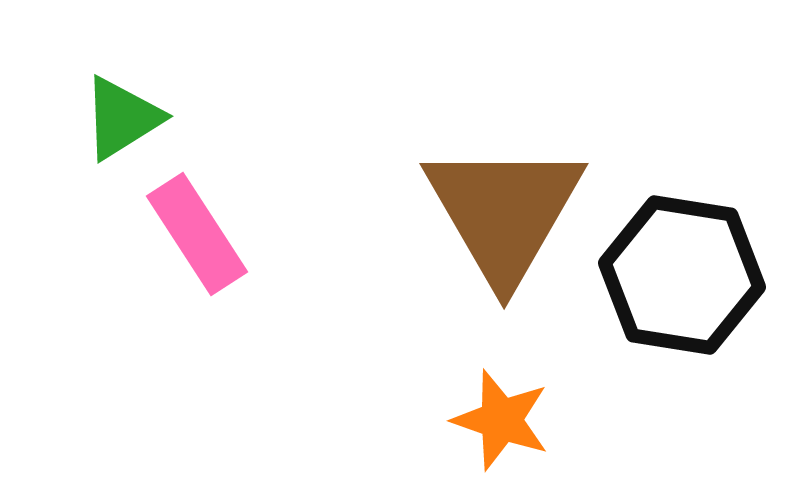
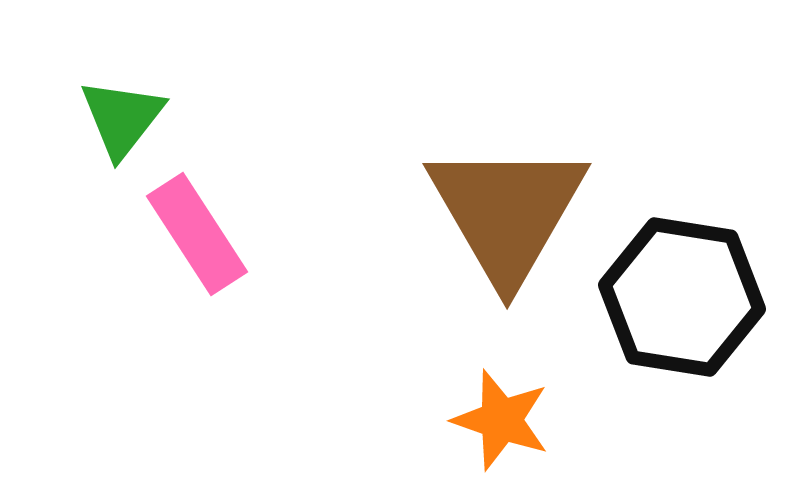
green triangle: rotated 20 degrees counterclockwise
brown triangle: moved 3 px right
black hexagon: moved 22 px down
